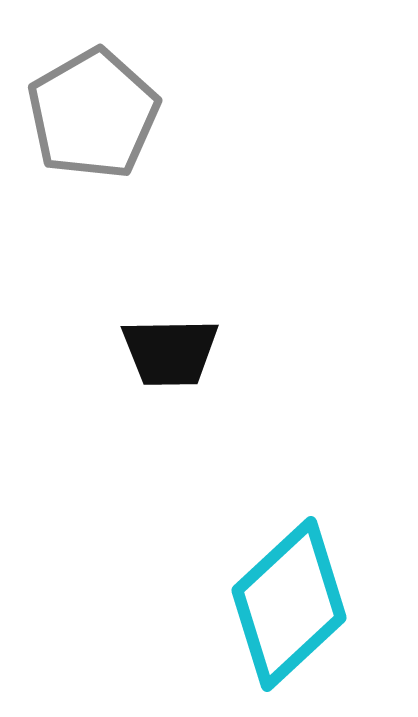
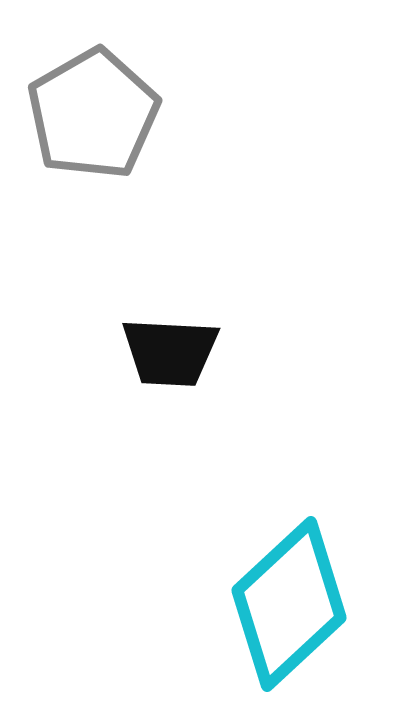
black trapezoid: rotated 4 degrees clockwise
